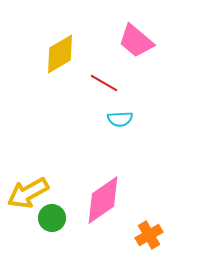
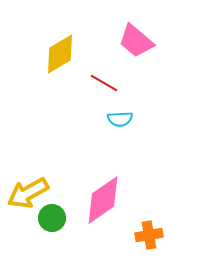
orange cross: rotated 20 degrees clockwise
